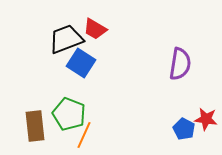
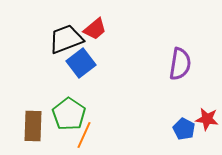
red trapezoid: rotated 70 degrees counterclockwise
blue square: rotated 20 degrees clockwise
green pentagon: rotated 12 degrees clockwise
red star: moved 1 px right
brown rectangle: moved 2 px left; rotated 8 degrees clockwise
